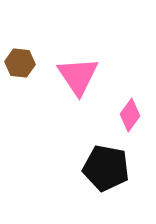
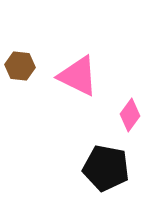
brown hexagon: moved 3 px down
pink triangle: rotated 30 degrees counterclockwise
